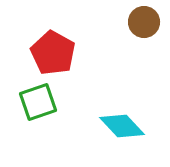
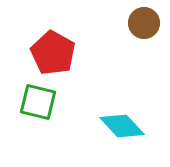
brown circle: moved 1 px down
green square: rotated 33 degrees clockwise
